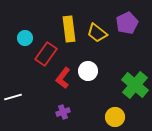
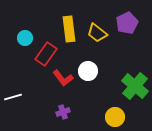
red L-shape: rotated 75 degrees counterclockwise
green cross: moved 1 px down
